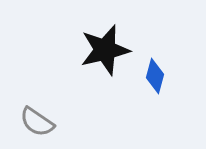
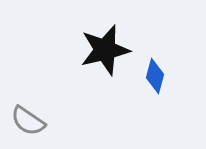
gray semicircle: moved 9 px left, 1 px up
